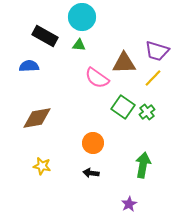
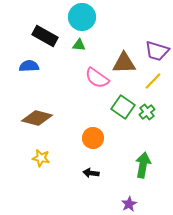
yellow line: moved 3 px down
brown diamond: rotated 24 degrees clockwise
orange circle: moved 5 px up
yellow star: moved 1 px left, 8 px up
